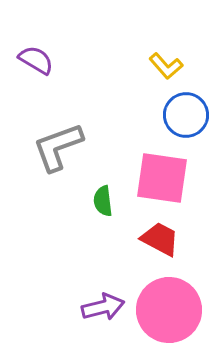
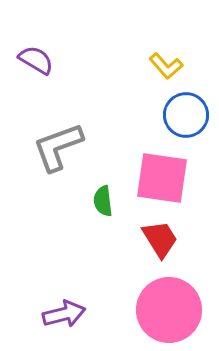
red trapezoid: rotated 30 degrees clockwise
purple arrow: moved 39 px left, 7 px down
